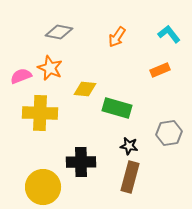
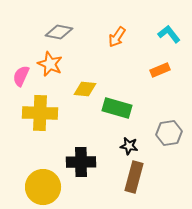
orange star: moved 4 px up
pink semicircle: rotated 45 degrees counterclockwise
brown rectangle: moved 4 px right
